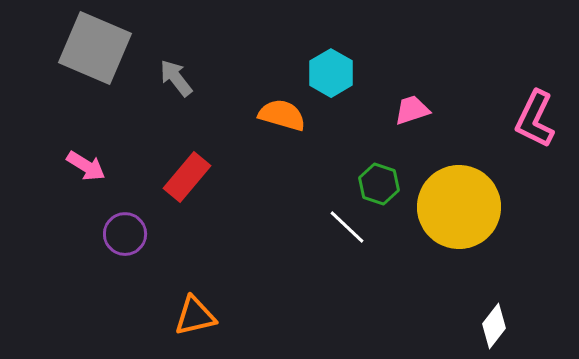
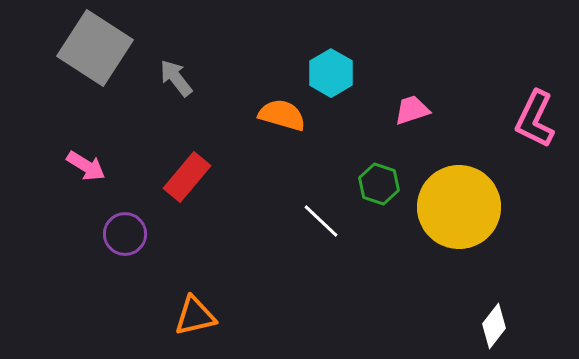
gray square: rotated 10 degrees clockwise
white line: moved 26 px left, 6 px up
